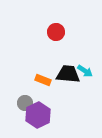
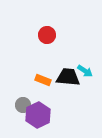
red circle: moved 9 px left, 3 px down
black trapezoid: moved 3 px down
gray circle: moved 2 px left, 2 px down
